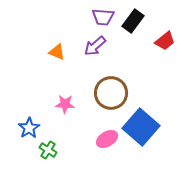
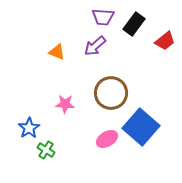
black rectangle: moved 1 px right, 3 px down
green cross: moved 2 px left
